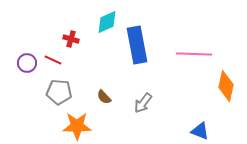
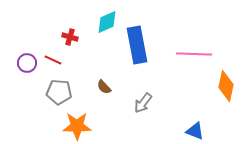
red cross: moved 1 px left, 2 px up
brown semicircle: moved 10 px up
blue triangle: moved 5 px left
